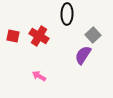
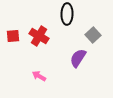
red square: rotated 16 degrees counterclockwise
purple semicircle: moved 5 px left, 3 px down
